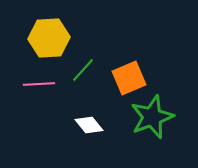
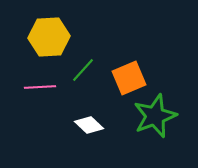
yellow hexagon: moved 1 px up
pink line: moved 1 px right, 3 px down
green star: moved 3 px right, 1 px up
white diamond: rotated 8 degrees counterclockwise
